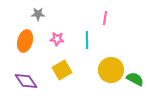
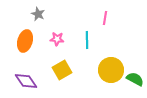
gray star: rotated 24 degrees clockwise
